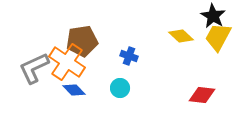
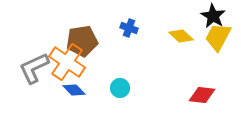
blue cross: moved 28 px up
